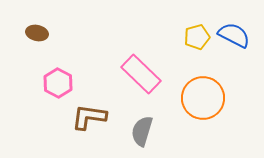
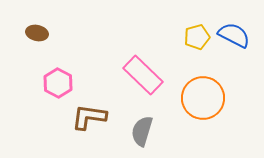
pink rectangle: moved 2 px right, 1 px down
